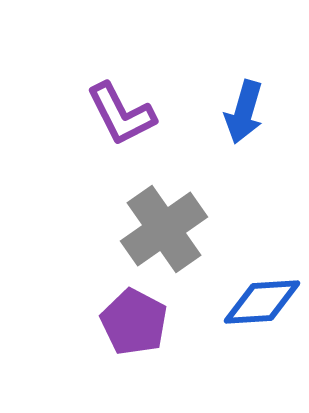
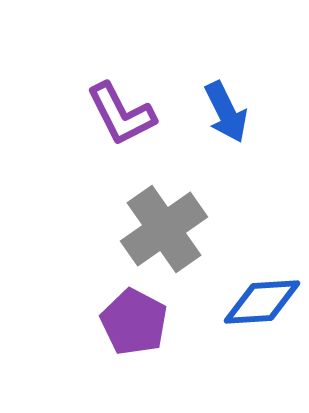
blue arrow: moved 18 px left; rotated 42 degrees counterclockwise
